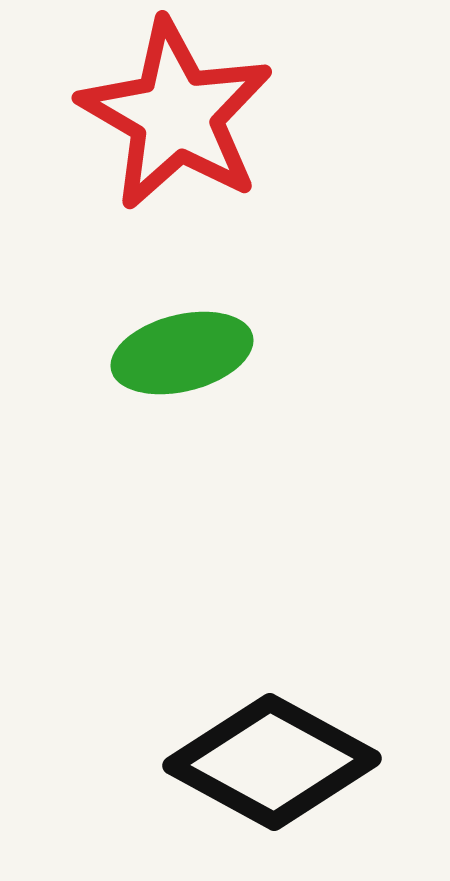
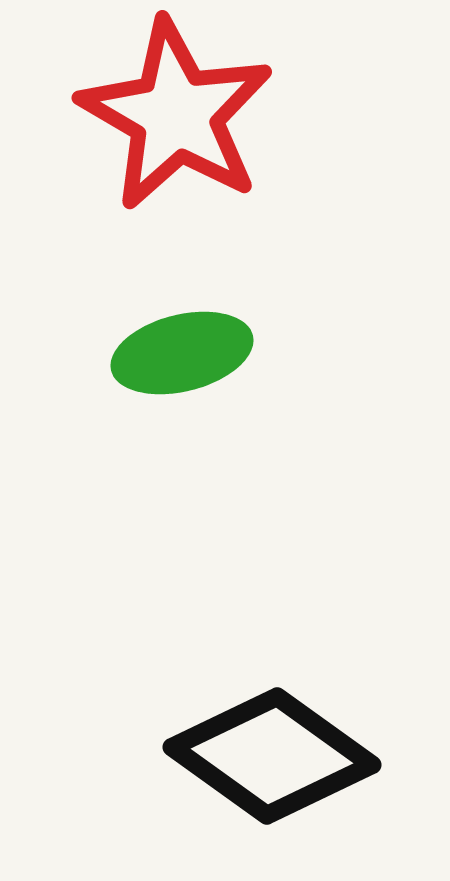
black diamond: moved 6 px up; rotated 7 degrees clockwise
